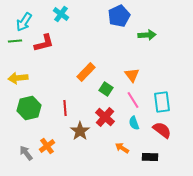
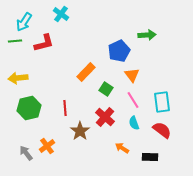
blue pentagon: moved 35 px down
